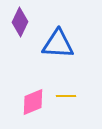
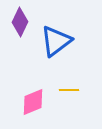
blue triangle: moved 2 px left, 3 px up; rotated 40 degrees counterclockwise
yellow line: moved 3 px right, 6 px up
